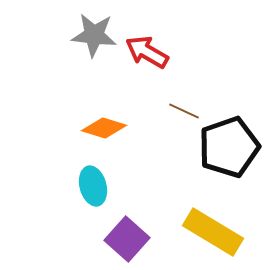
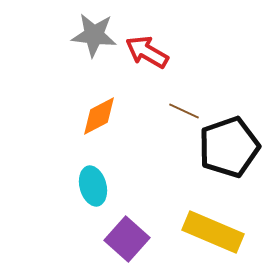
orange diamond: moved 5 px left, 12 px up; rotated 45 degrees counterclockwise
yellow rectangle: rotated 8 degrees counterclockwise
